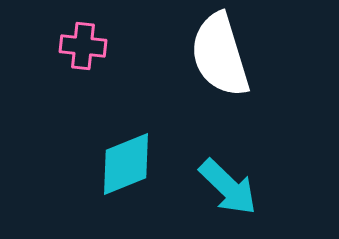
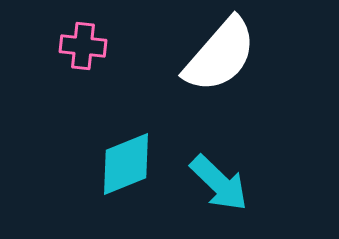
white semicircle: rotated 122 degrees counterclockwise
cyan arrow: moved 9 px left, 4 px up
